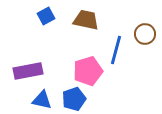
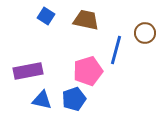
blue square: rotated 30 degrees counterclockwise
brown circle: moved 1 px up
